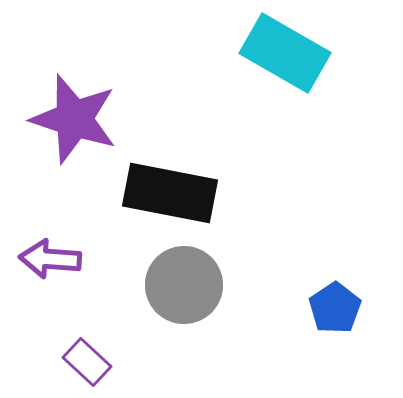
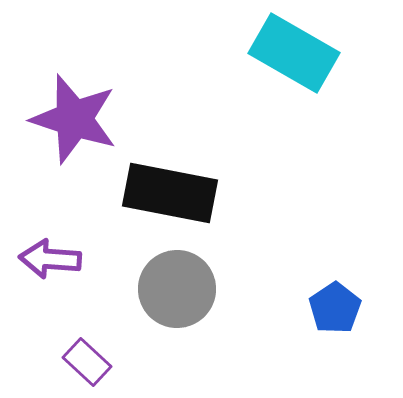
cyan rectangle: moved 9 px right
gray circle: moved 7 px left, 4 px down
